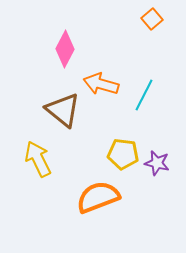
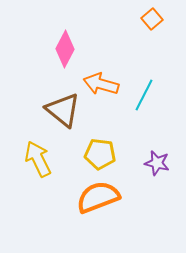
yellow pentagon: moved 23 px left
